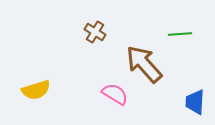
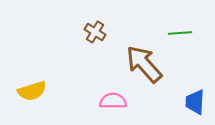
green line: moved 1 px up
yellow semicircle: moved 4 px left, 1 px down
pink semicircle: moved 2 px left, 7 px down; rotated 32 degrees counterclockwise
